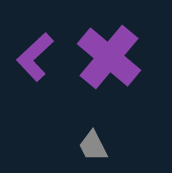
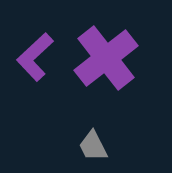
purple cross: moved 3 px left, 1 px down; rotated 12 degrees clockwise
